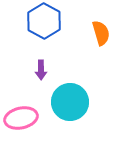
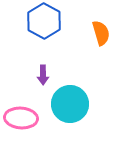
purple arrow: moved 2 px right, 5 px down
cyan circle: moved 2 px down
pink ellipse: rotated 16 degrees clockwise
